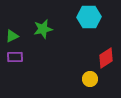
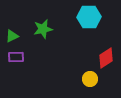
purple rectangle: moved 1 px right
